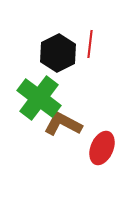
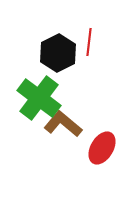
red line: moved 1 px left, 2 px up
brown L-shape: rotated 12 degrees clockwise
red ellipse: rotated 8 degrees clockwise
